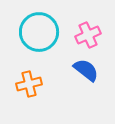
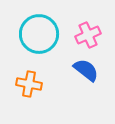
cyan circle: moved 2 px down
orange cross: rotated 25 degrees clockwise
